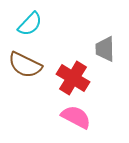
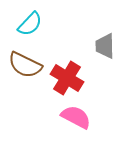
gray trapezoid: moved 3 px up
red cross: moved 6 px left
